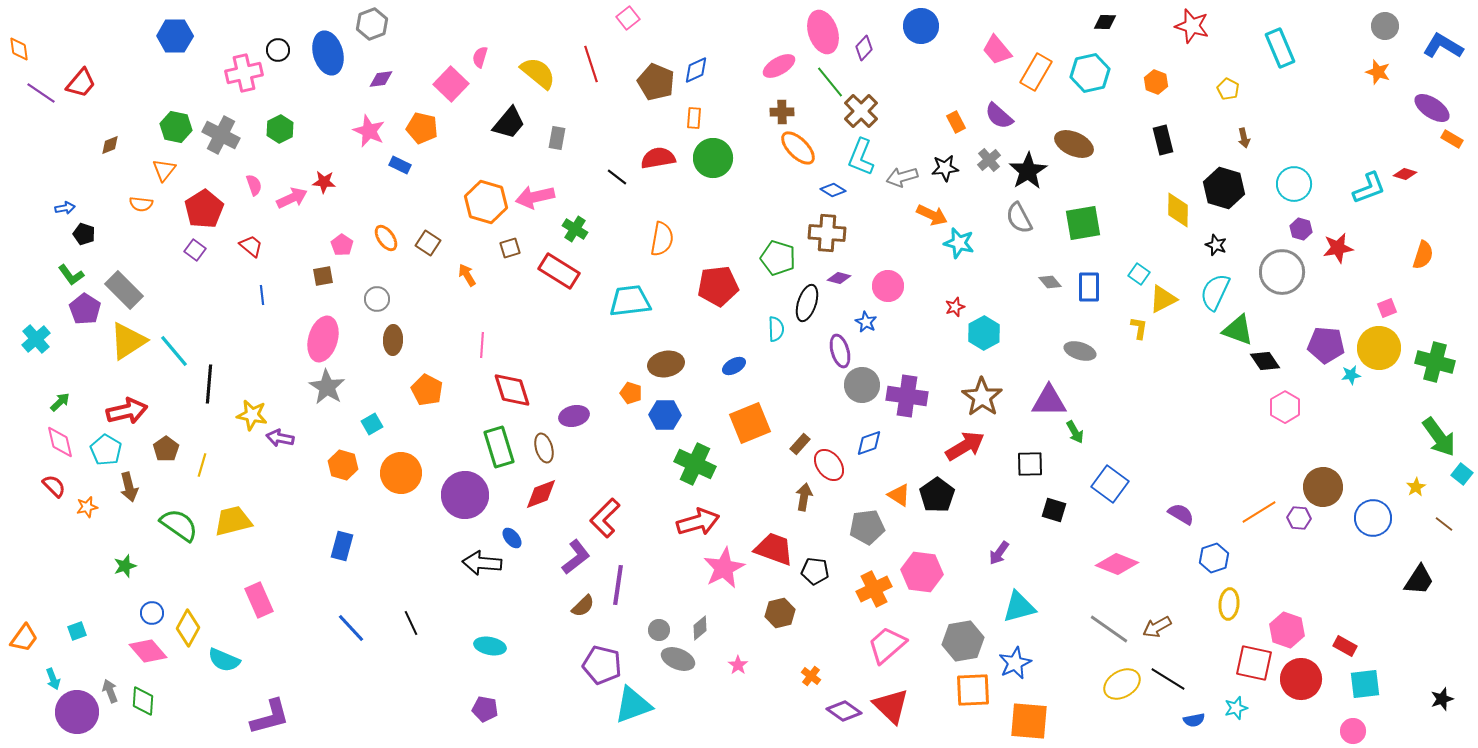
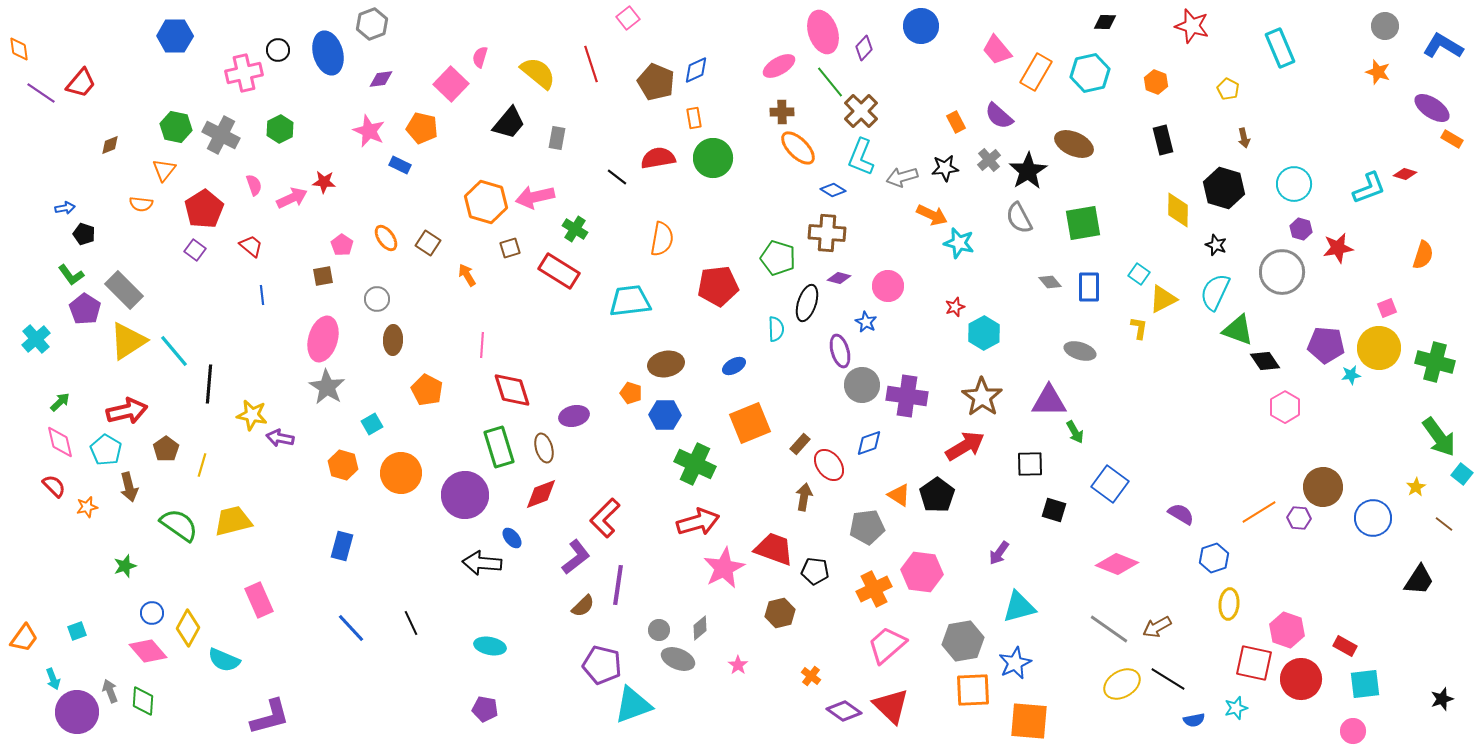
orange rectangle at (694, 118): rotated 15 degrees counterclockwise
